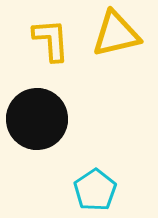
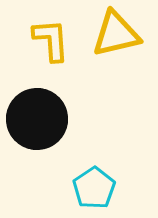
cyan pentagon: moved 1 px left, 2 px up
